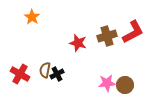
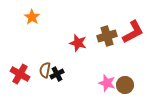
pink star: rotated 24 degrees clockwise
